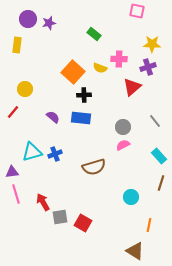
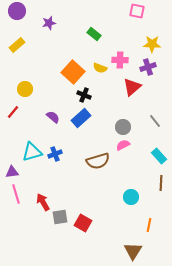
purple circle: moved 11 px left, 8 px up
yellow rectangle: rotated 42 degrees clockwise
pink cross: moved 1 px right, 1 px down
black cross: rotated 24 degrees clockwise
blue rectangle: rotated 48 degrees counterclockwise
brown semicircle: moved 4 px right, 6 px up
brown line: rotated 14 degrees counterclockwise
brown triangle: moved 2 px left; rotated 30 degrees clockwise
